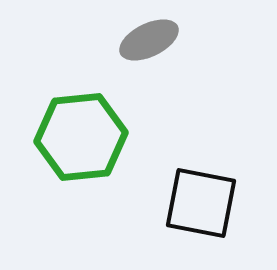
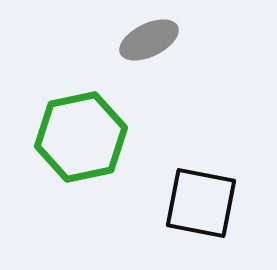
green hexagon: rotated 6 degrees counterclockwise
